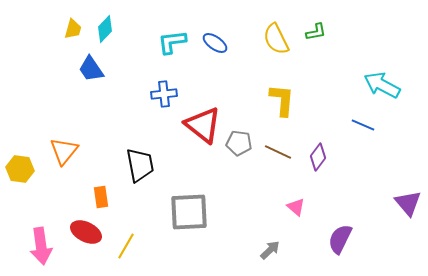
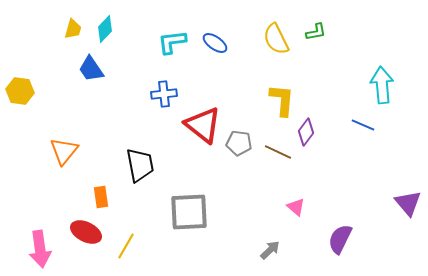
cyan arrow: rotated 57 degrees clockwise
purple diamond: moved 12 px left, 25 px up
yellow hexagon: moved 78 px up
pink arrow: moved 1 px left, 3 px down
